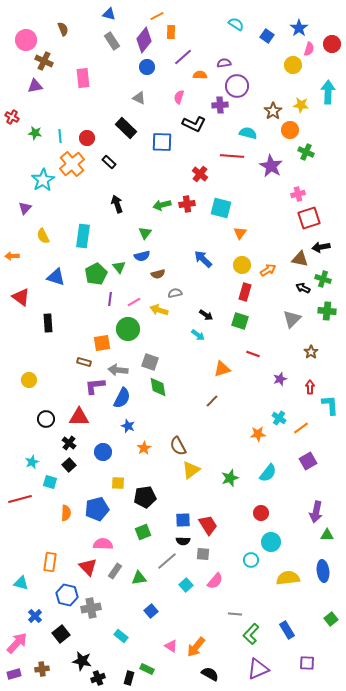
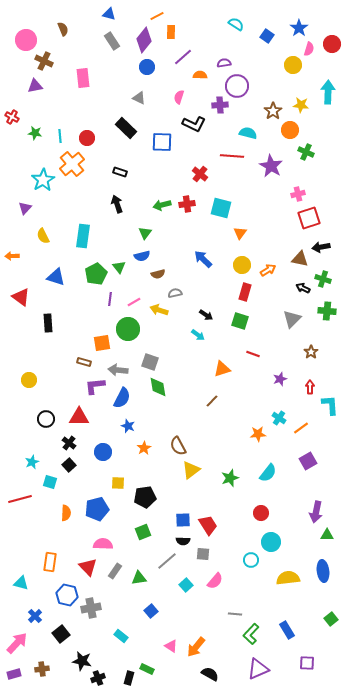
black rectangle at (109, 162): moved 11 px right, 10 px down; rotated 24 degrees counterclockwise
